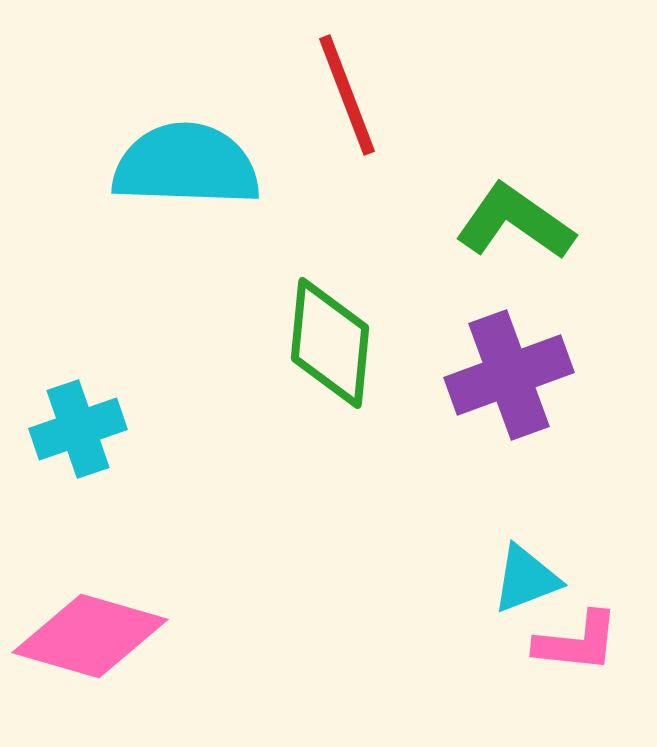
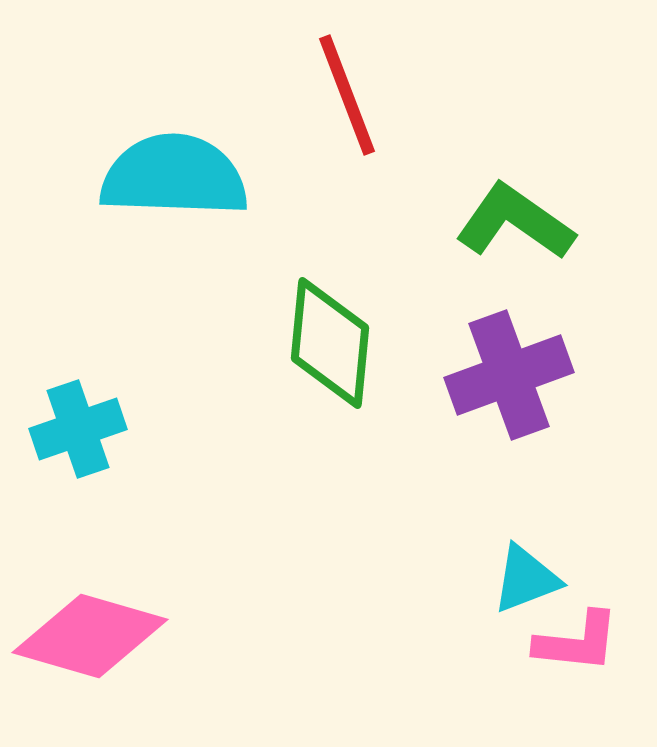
cyan semicircle: moved 12 px left, 11 px down
